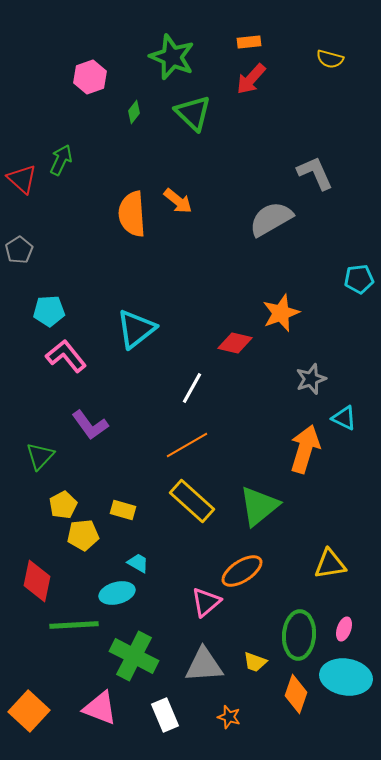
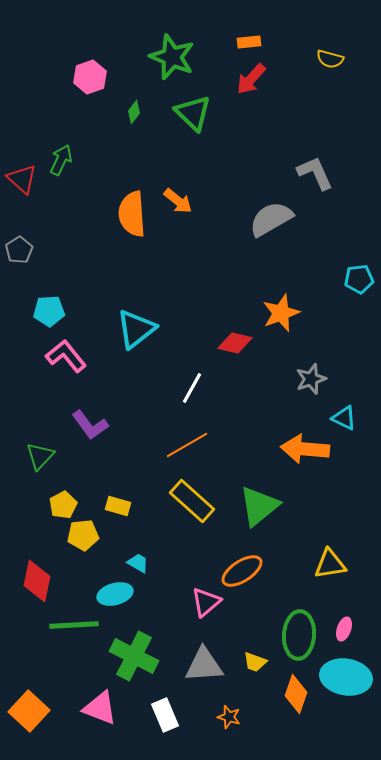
orange arrow at (305, 449): rotated 102 degrees counterclockwise
yellow rectangle at (123, 510): moved 5 px left, 4 px up
cyan ellipse at (117, 593): moved 2 px left, 1 px down
